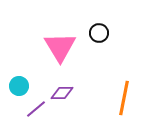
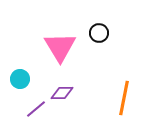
cyan circle: moved 1 px right, 7 px up
